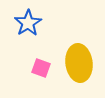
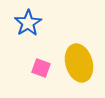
yellow ellipse: rotated 9 degrees counterclockwise
